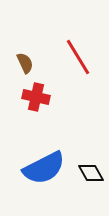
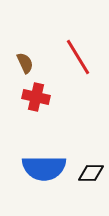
blue semicircle: rotated 27 degrees clockwise
black diamond: rotated 60 degrees counterclockwise
